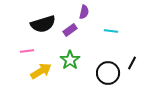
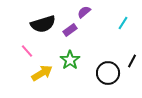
purple semicircle: rotated 144 degrees counterclockwise
cyan line: moved 12 px right, 8 px up; rotated 64 degrees counterclockwise
pink line: rotated 56 degrees clockwise
black line: moved 2 px up
yellow arrow: moved 1 px right, 2 px down
